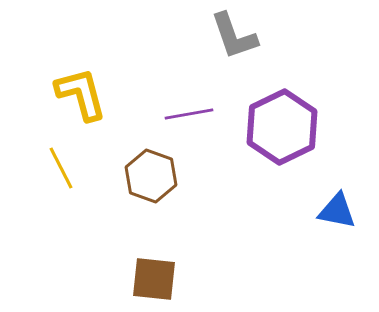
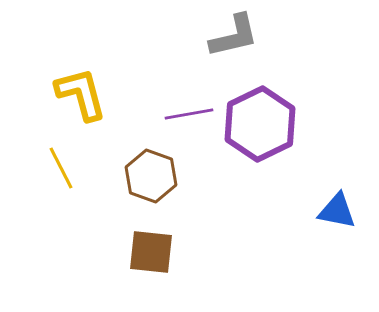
gray L-shape: rotated 84 degrees counterclockwise
purple hexagon: moved 22 px left, 3 px up
brown square: moved 3 px left, 27 px up
